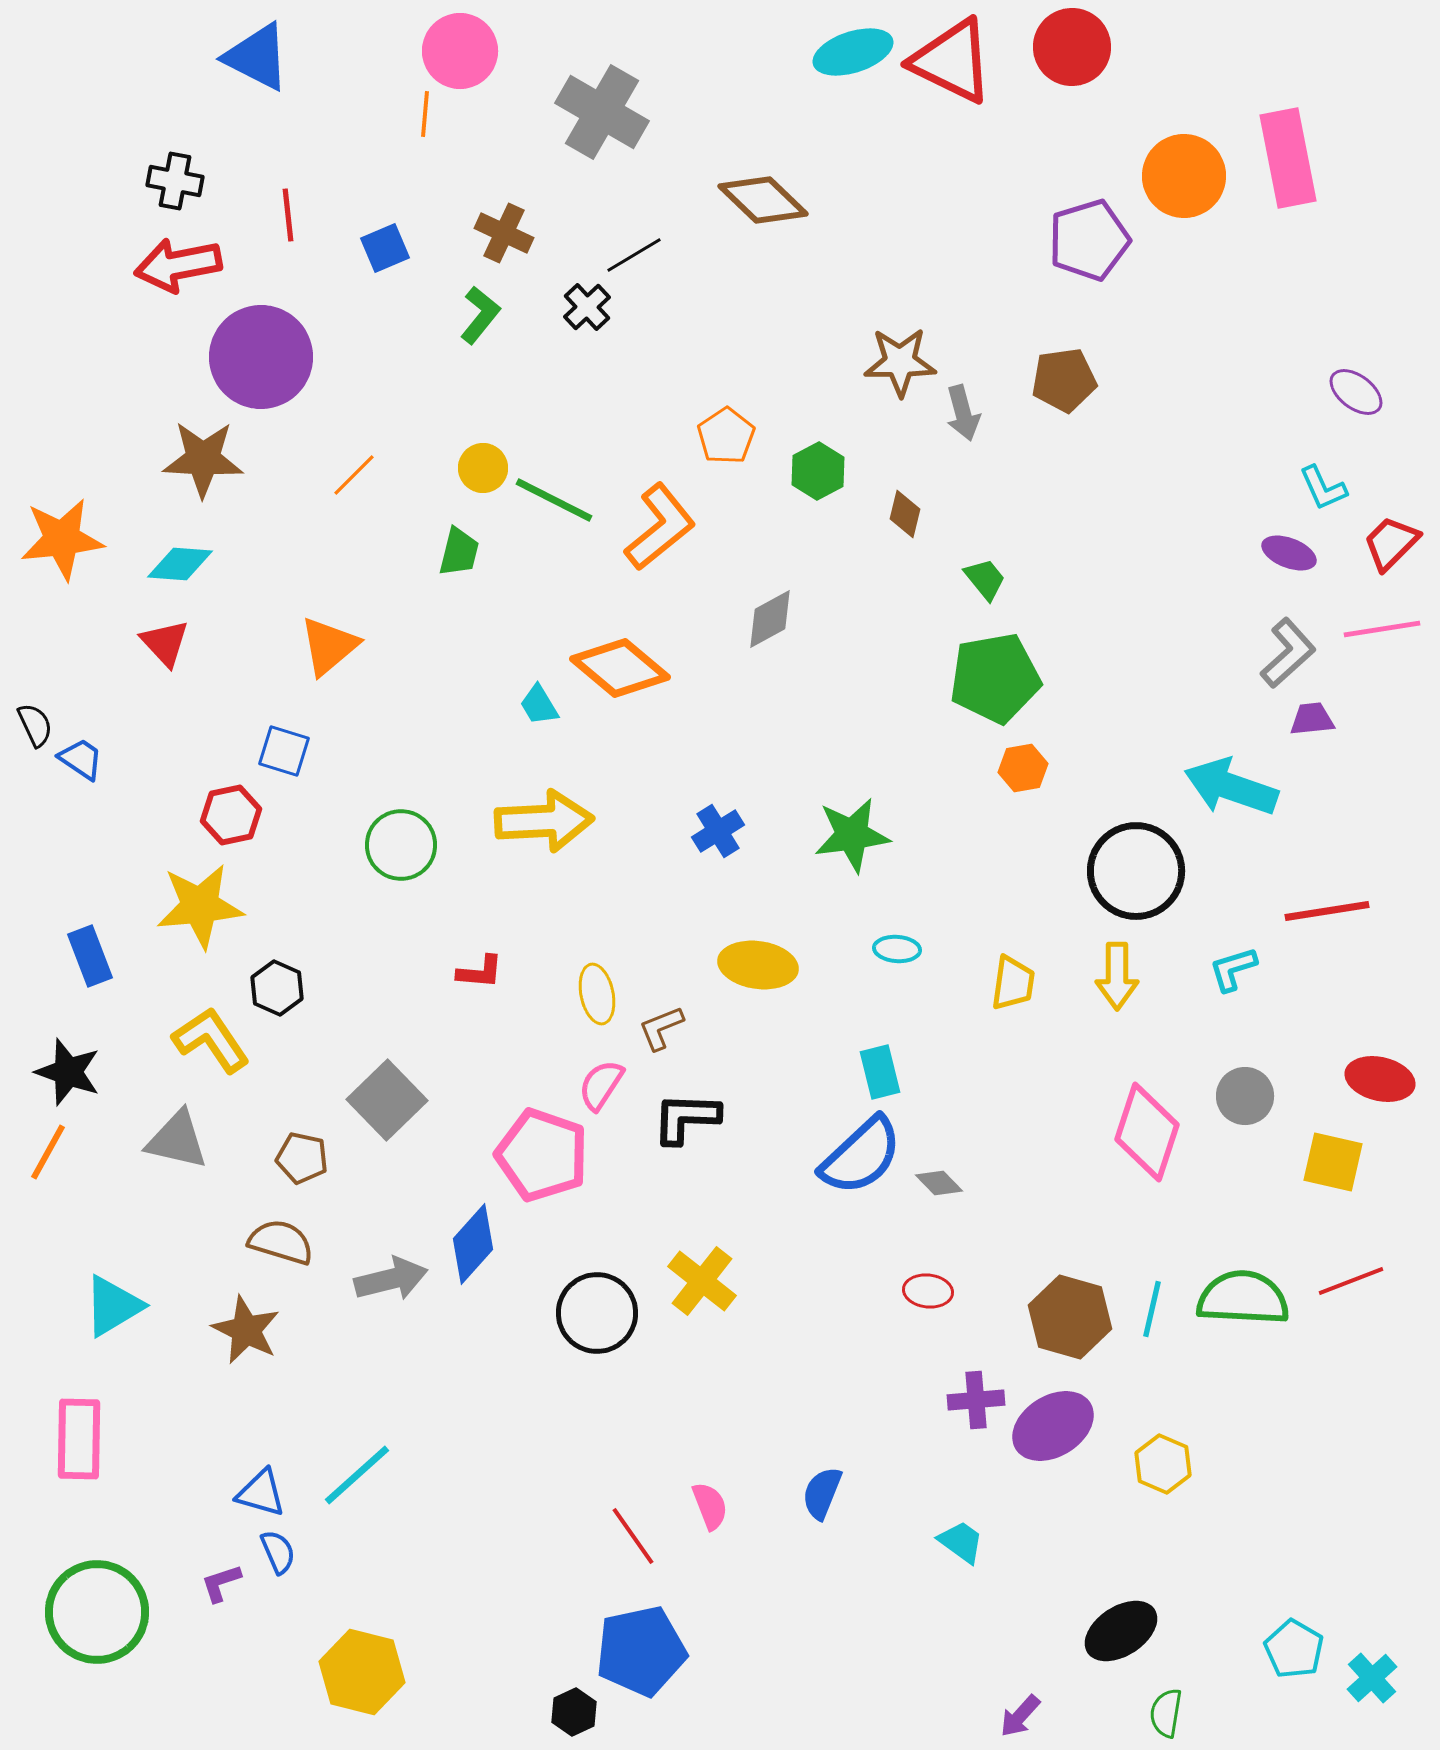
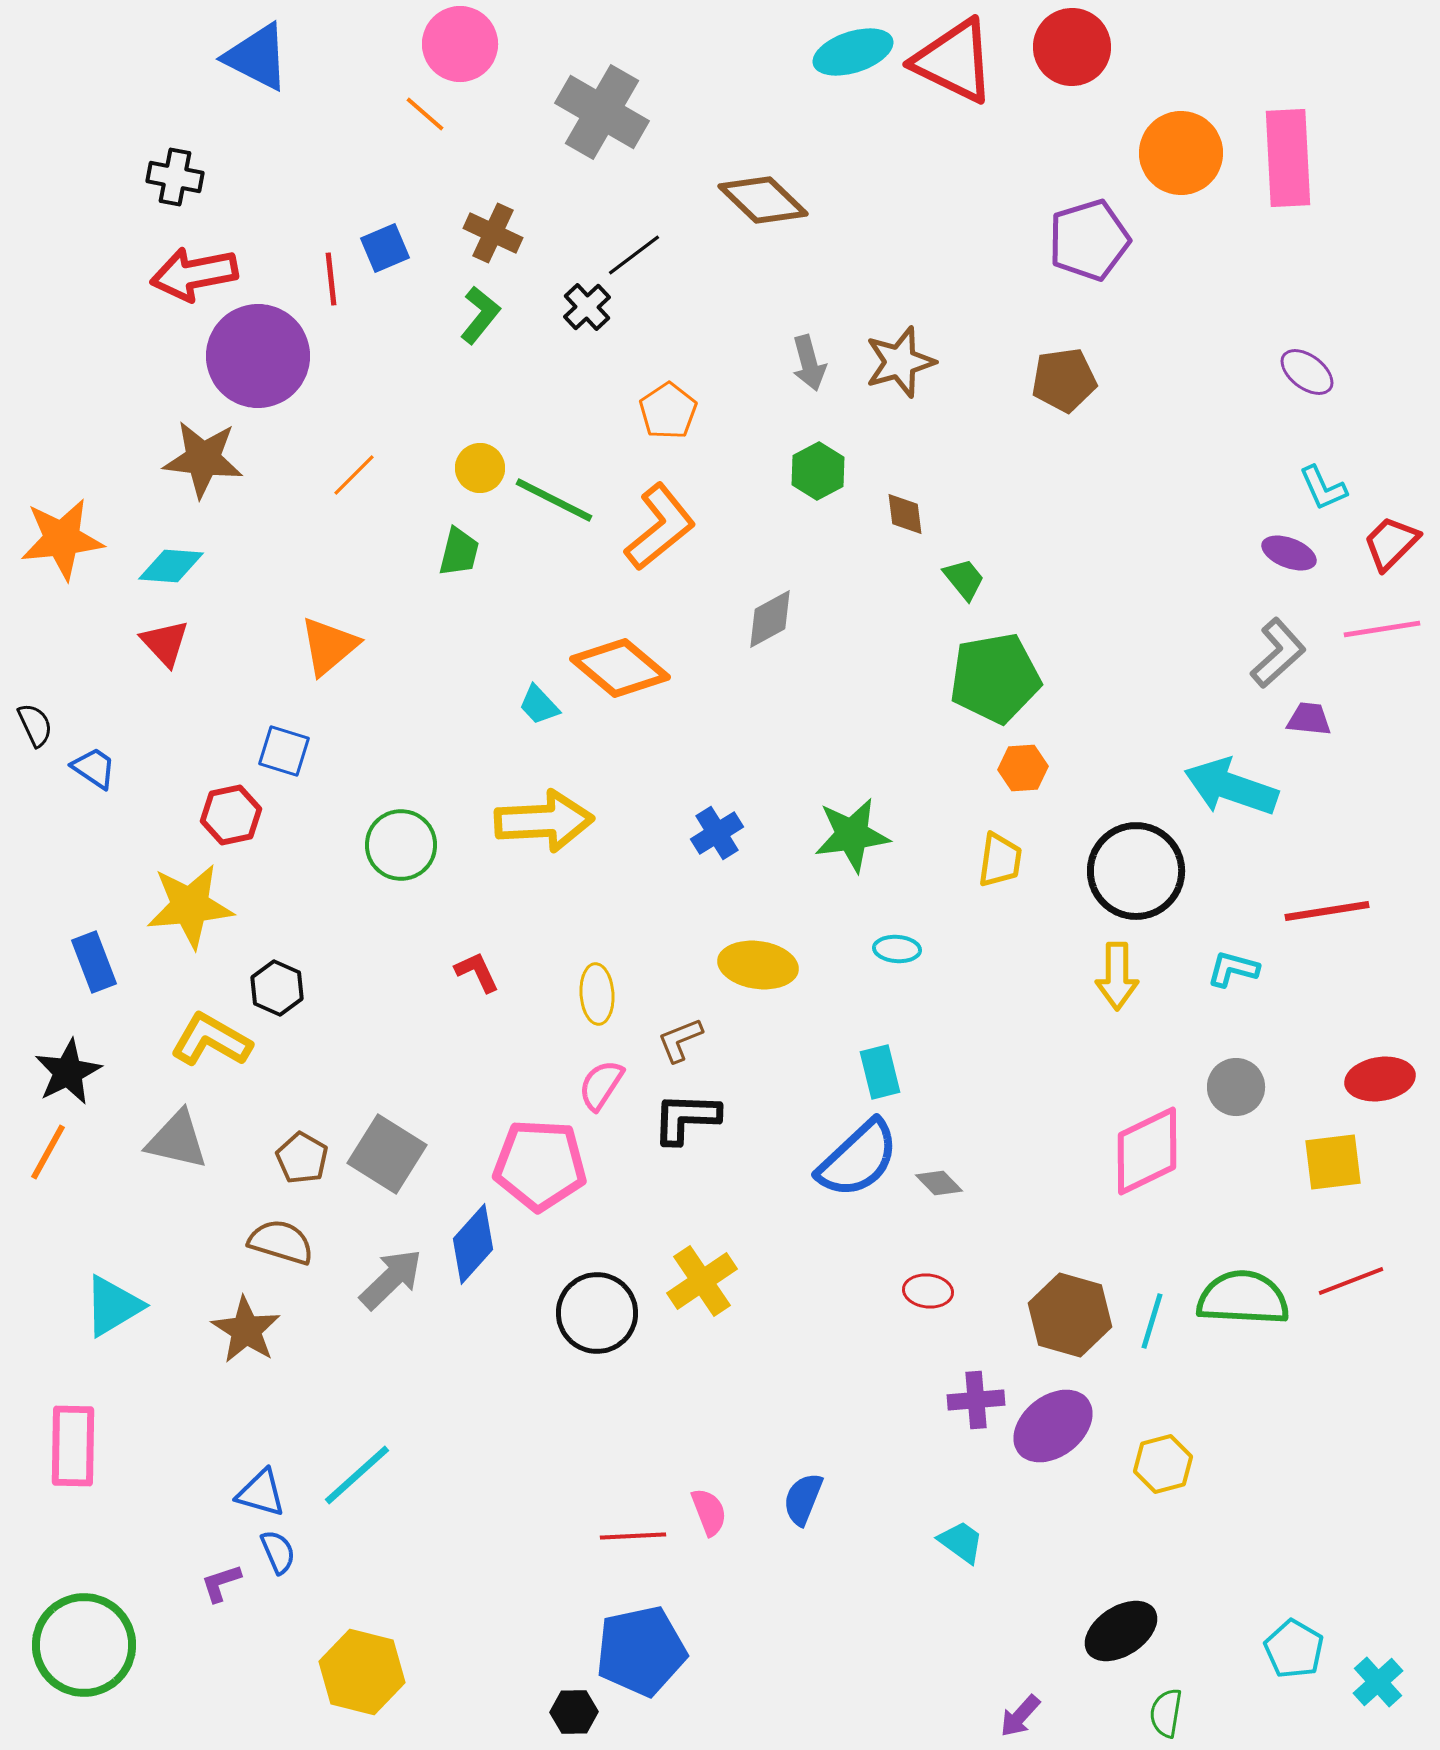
pink circle at (460, 51): moved 7 px up
red triangle at (952, 61): moved 2 px right
orange line at (425, 114): rotated 54 degrees counterclockwise
pink rectangle at (1288, 158): rotated 8 degrees clockwise
orange circle at (1184, 176): moved 3 px left, 23 px up
black cross at (175, 181): moved 4 px up
red line at (288, 215): moved 43 px right, 64 px down
brown cross at (504, 233): moved 11 px left
black line at (634, 255): rotated 6 degrees counterclockwise
red arrow at (178, 265): moved 16 px right, 9 px down
purple circle at (261, 357): moved 3 px left, 1 px up
brown star at (900, 362): rotated 16 degrees counterclockwise
purple ellipse at (1356, 392): moved 49 px left, 20 px up
gray arrow at (963, 413): moved 154 px left, 50 px up
orange pentagon at (726, 436): moved 58 px left, 25 px up
brown star at (203, 459): rotated 4 degrees clockwise
yellow circle at (483, 468): moved 3 px left
brown diamond at (905, 514): rotated 21 degrees counterclockwise
cyan diamond at (180, 564): moved 9 px left, 2 px down
green trapezoid at (985, 579): moved 21 px left
gray L-shape at (1288, 653): moved 10 px left
cyan trapezoid at (539, 705): rotated 12 degrees counterclockwise
purple trapezoid at (1312, 719): moved 3 px left; rotated 12 degrees clockwise
blue trapezoid at (81, 759): moved 13 px right, 9 px down
orange hexagon at (1023, 768): rotated 6 degrees clockwise
blue cross at (718, 831): moved 1 px left, 2 px down
yellow star at (200, 906): moved 10 px left
blue rectangle at (90, 956): moved 4 px right, 6 px down
cyan L-shape at (1233, 969): rotated 32 degrees clockwise
red L-shape at (480, 972): moved 3 px left; rotated 120 degrees counterclockwise
yellow trapezoid at (1013, 983): moved 13 px left, 123 px up
yellow ellipse at (597, 994): rotated 8 degrees clockwise
brown L-shape at (661, 1028): moved 19 px right, 12 px down
yellow L-shape at (211, 1040): rotated 26 degrees counterclockwise
black star at (68, 1072): rotated 26 degrees clockwise
red ellipse at (1380, 1079): rotated 22 degrees counterclockwise
gray circle at (1245, 1096): moved 9 px left, 9 px up
gray square at (387, 1100): moved 54 px down; rotated 14 degrees counterclockwise
pink diamond at (1147, 1132): moved 19 px down; rotated 46 degrees clockwise
pink pentagon at (542, 1155): moved 2 px left, 10 px down; rotated 16 degrees counterclockwise
blue semicircle at (861, 1156): moved 3 px left, 3 px down
brown pentagon at (302, 1158): rotated 18 degrees clockwise
yellow square at (1333, 1162): rotated 20 degrees counterclockwise
gray arrow at (391, 1279): rotated 30 degrees counterclockwise
yellow cross at (702, 1281): rotated 18 degrees clockwise
cyan line at (1152, 1309): moved 12 px down; rotated 4 degrees clockwise
brown hexagon at (1070, 1317): moved 2 px up
brown star at (246, 1330): rotated 6 degrees clockwise
purple ellipse at (1053, 1426): rotated 6 degrees counterclockwise
pink rectangle at (79, 1439): moved 6 px left, 7 px down
yellow hexagon at (1163, 1464): rotated 22 degrees clockwise
blue semicircle at (822, 1493): moved 19 px left, 6 px down
pink semicircle at (710, 1506): moved 1 px left, 6 px down
red line at (633, 1536): rotated 58 degrees counterclockwise
green circle at (97, 1612): moved 13 px left, 33 px down
cyan cross at (1372, 1678): moved 6 px right, 4 px down
black hexagon at (574, 1712): rotated 24 degrees clockwise
